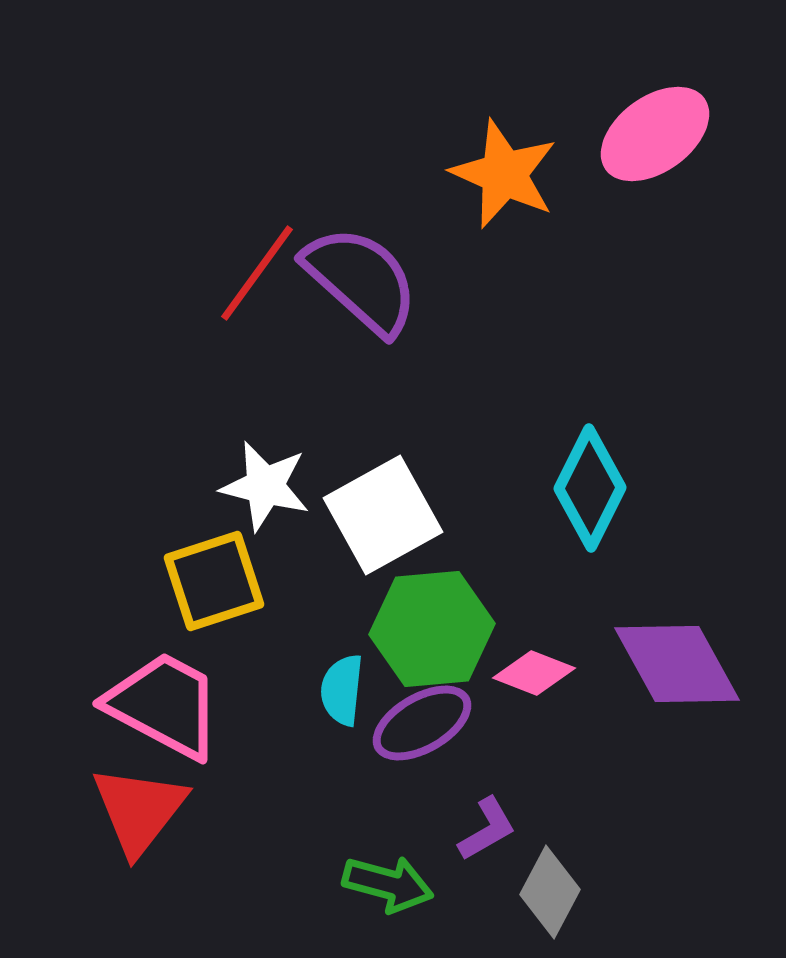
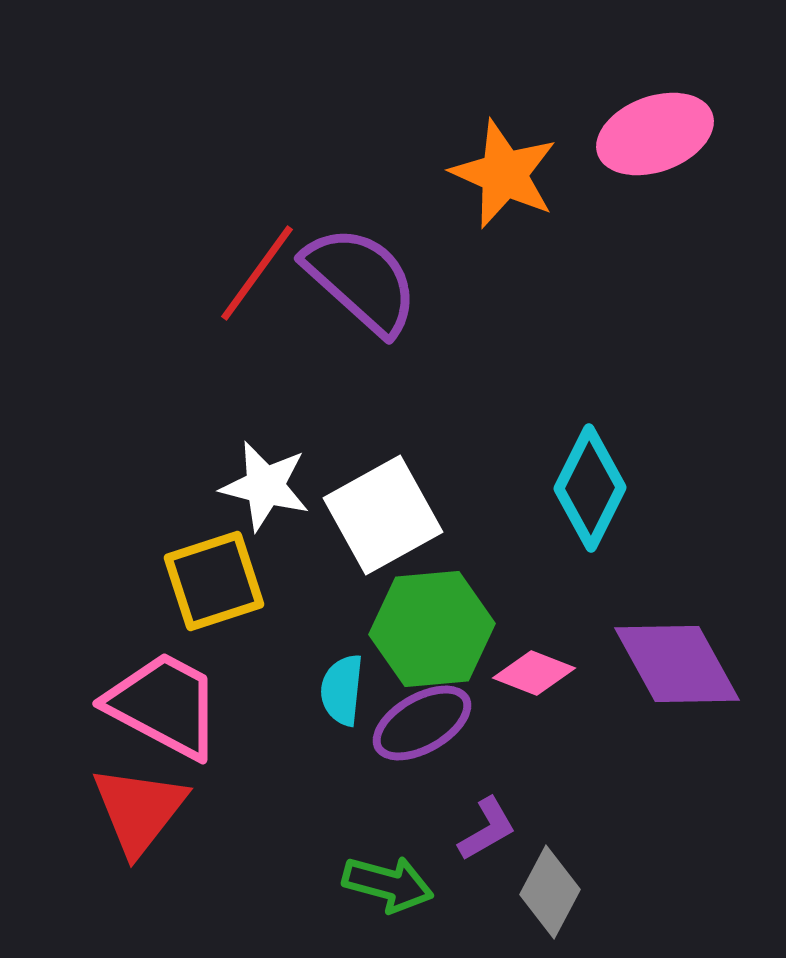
pink ellipse: rotated 16 degrees clockwise
